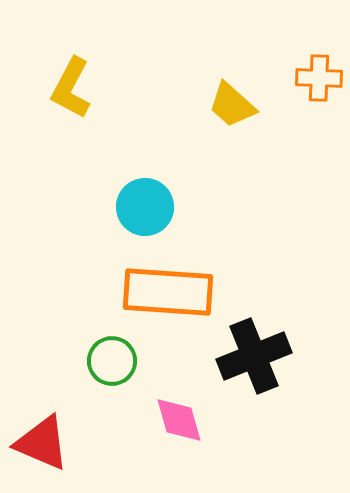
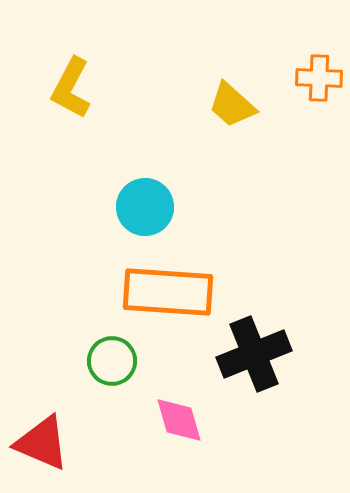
black cross: moved 2 px up
